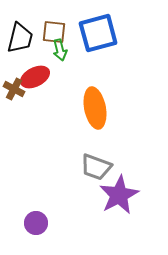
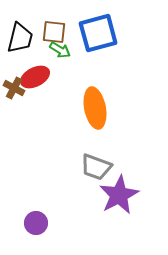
green arrow: rotated 45 degrees counterclockwise
brown cross: moved 1 px up
